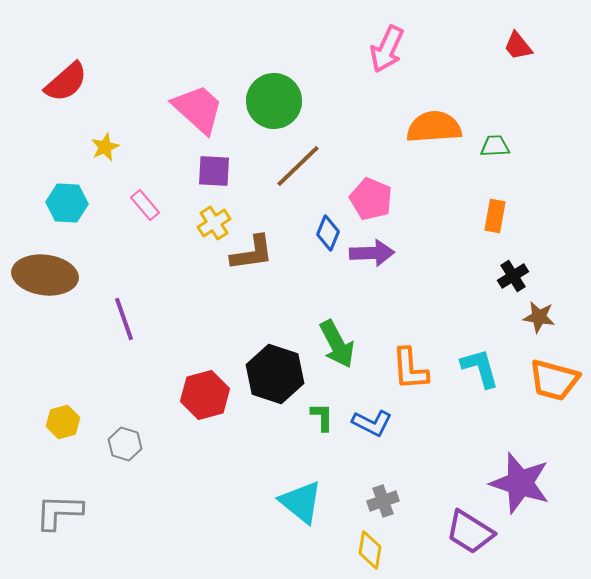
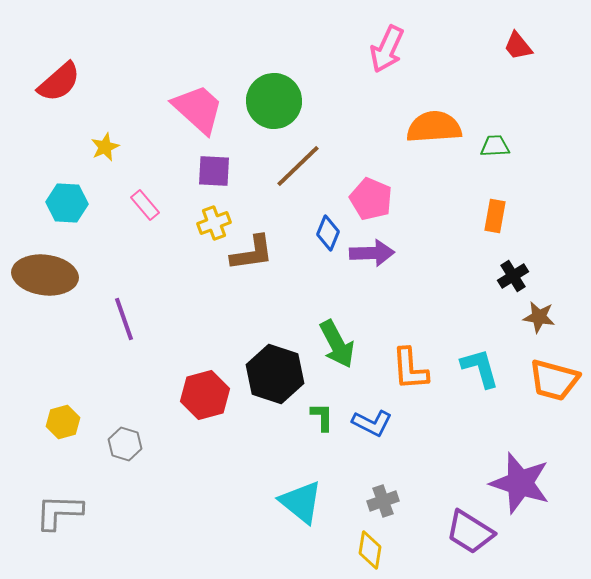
red semicircle: moved 7 px left
yellow cross: rotated 12 degrees clockwise
